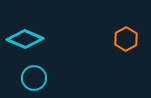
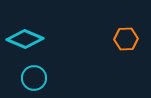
orange hexagon: rotated 25 degrees clockwise
